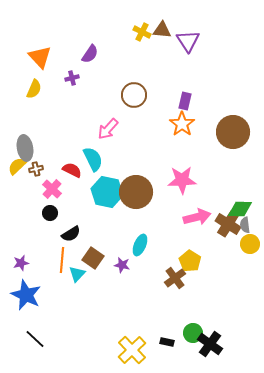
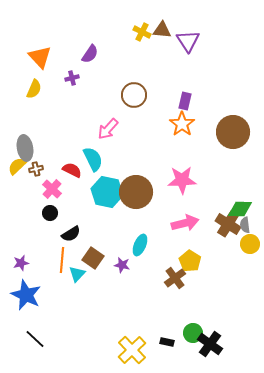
pink arrow at (197, 217): moved 12 px left, 6 px down
